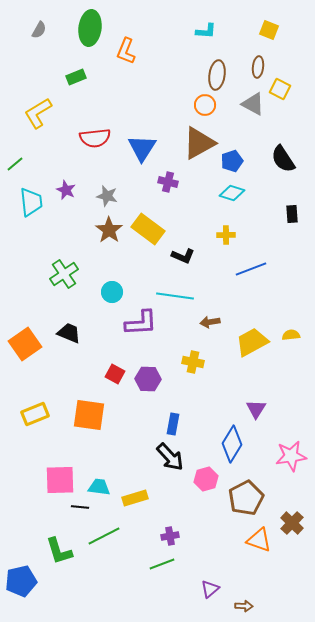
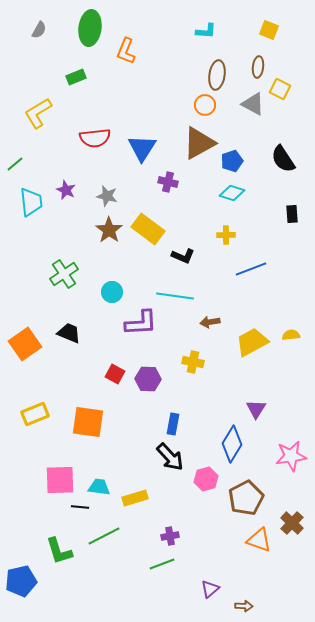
orange square at (89, 415): moved 1 px left, 7 px down
